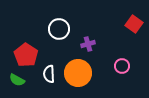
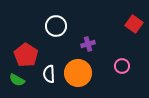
white circle: moved 3 px left, 3 px up
